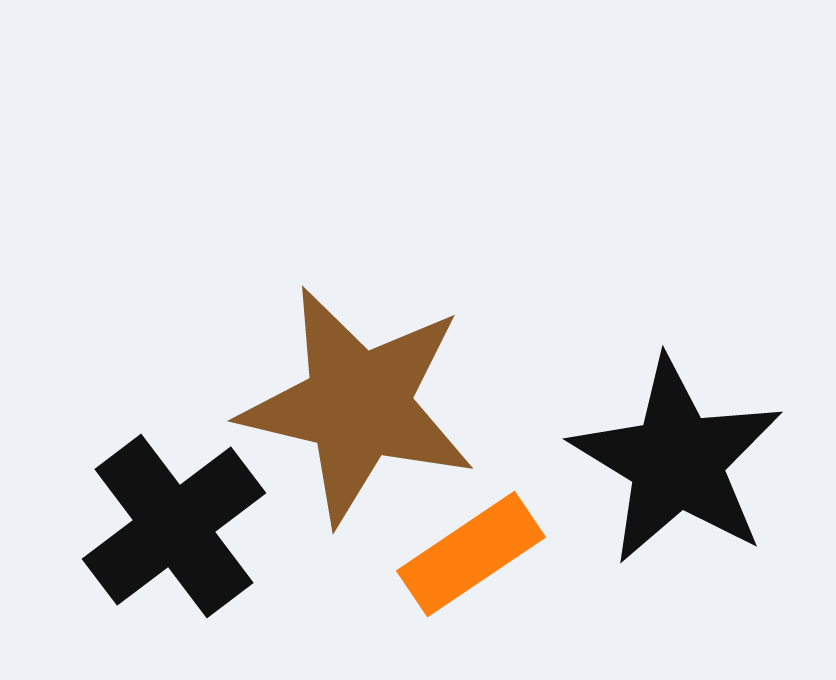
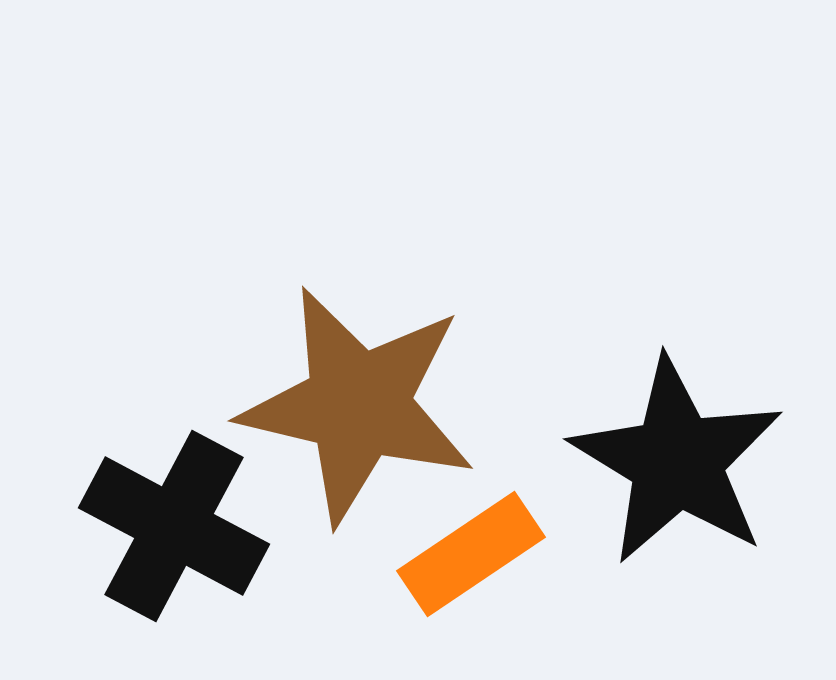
black cross: rotated 25 degrees counterclockwise
